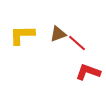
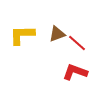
brown triangle: moved 1 px left
red L-shape: moved 13 px left
